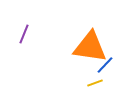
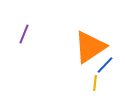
orange triangle: rotated 42 degrees counterclockwise
yellow line: rotated 63 degrees counterclockwise
